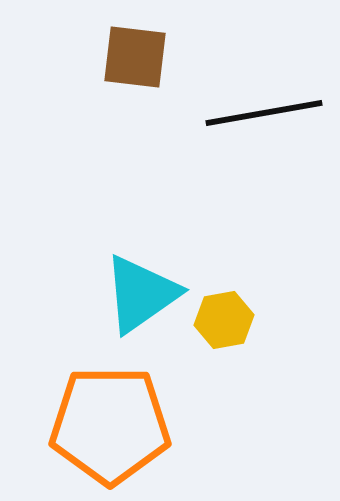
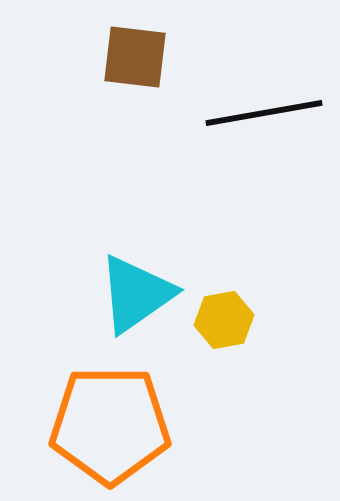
cyan triangle: moved 5 px left
